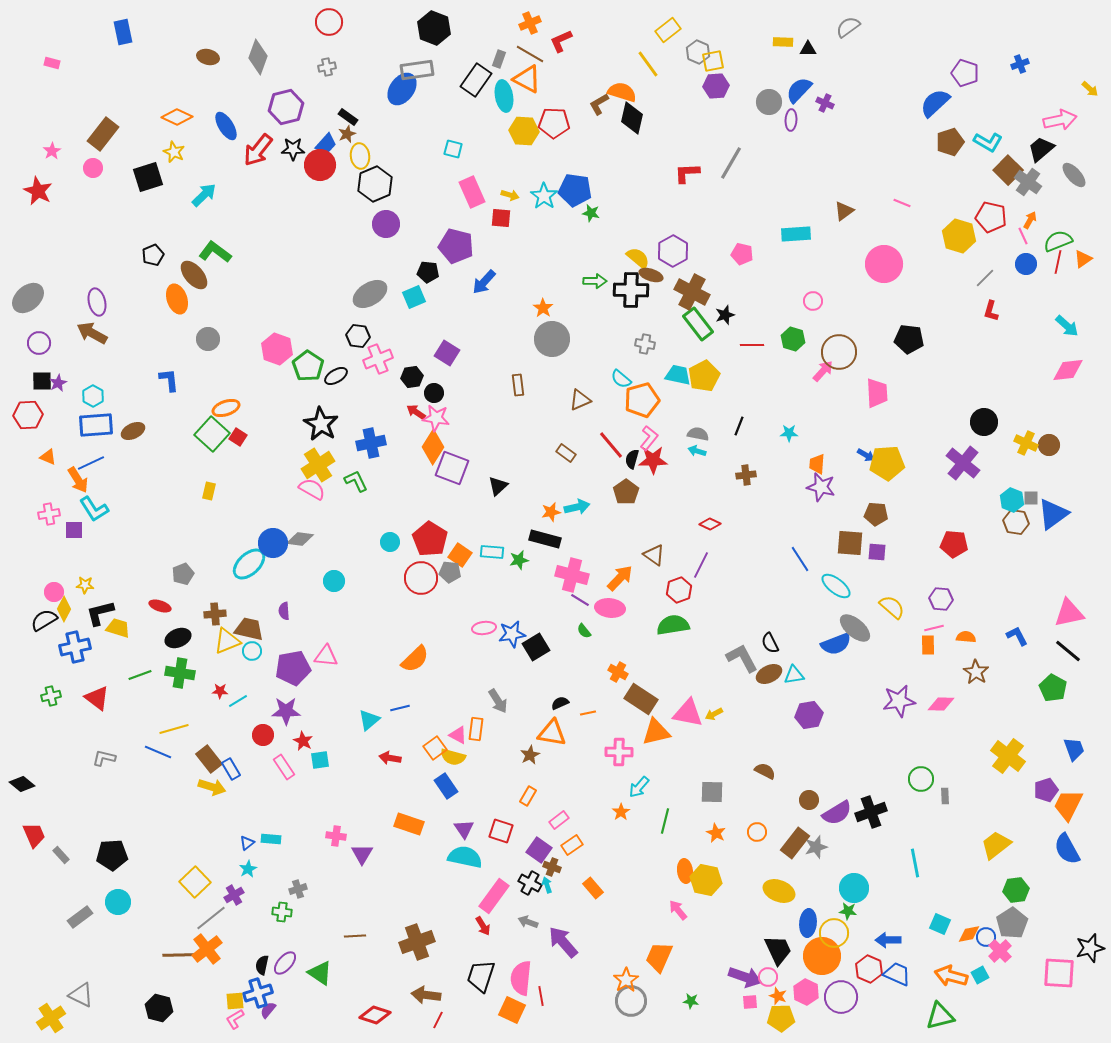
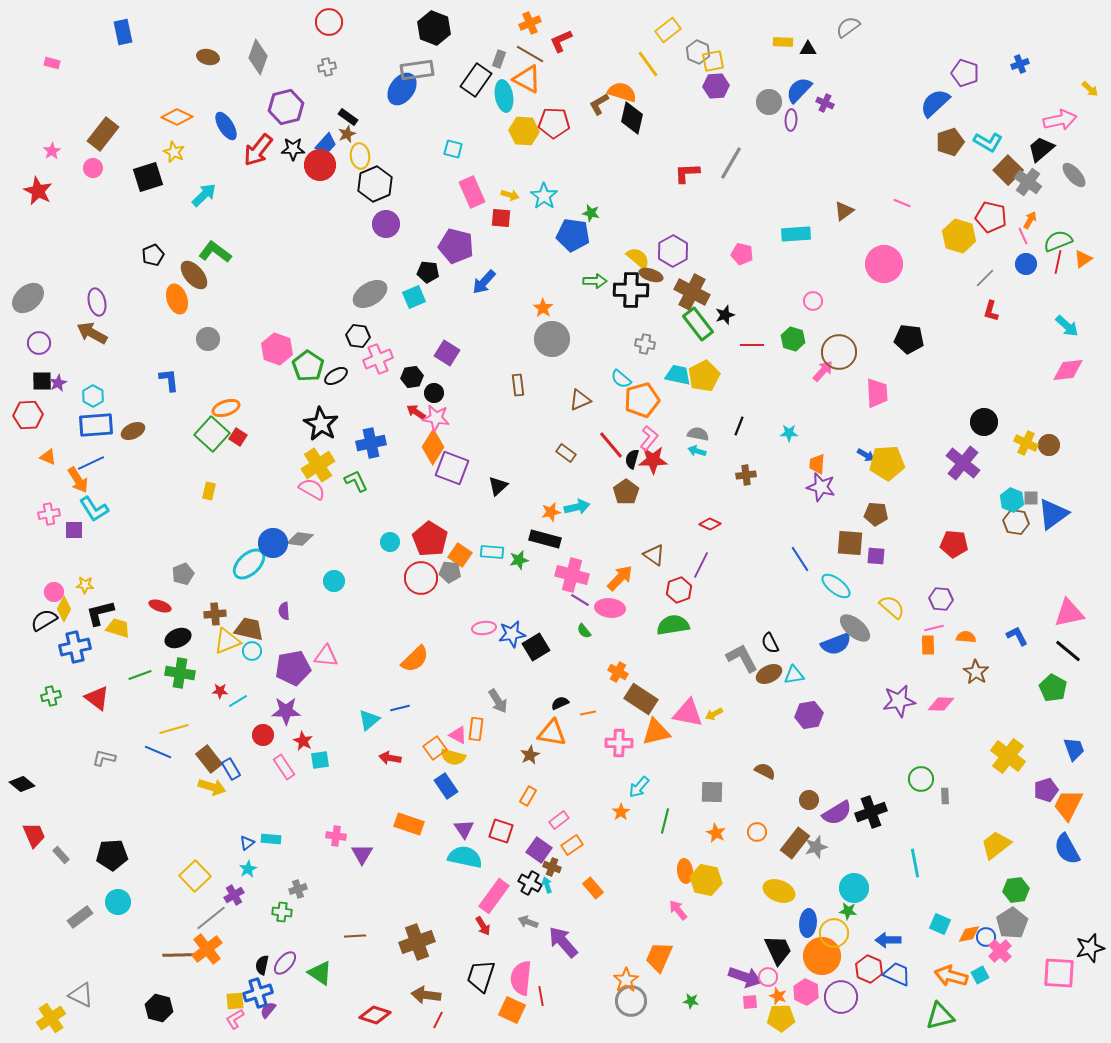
blue pentagon at (575, 190): moved 2 px left, 45 px down
purple square at (877, 552): moved 1 px left, 4 px down
pink cross at (619, 752): moved 9 px up
yellow square at (195, 882): moved 6 px up
